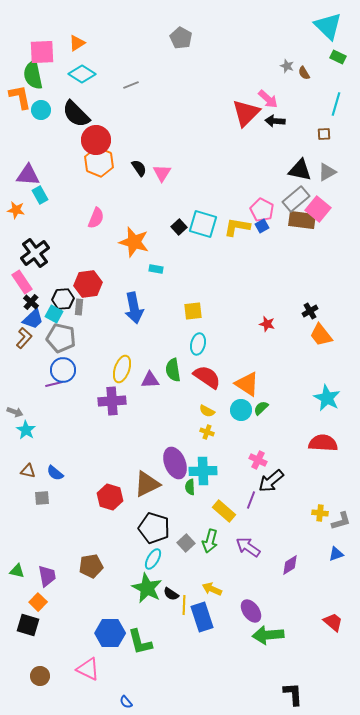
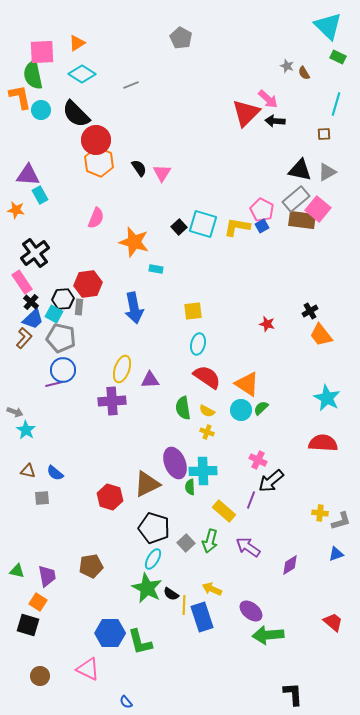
green semicircle at (173, 370): moved 10 px right, 38 px down
orange square at (38, 602): rotated 12 degrees counterclockwise
purple ellipse at (251, 611): rotated 15 degrees counterclockwise
